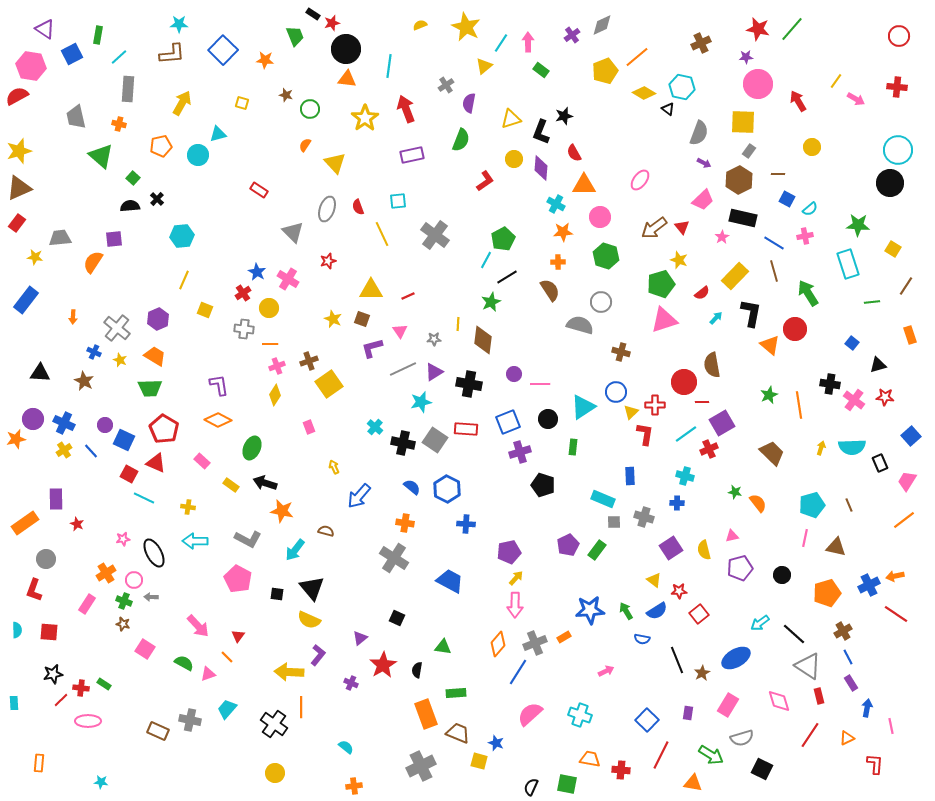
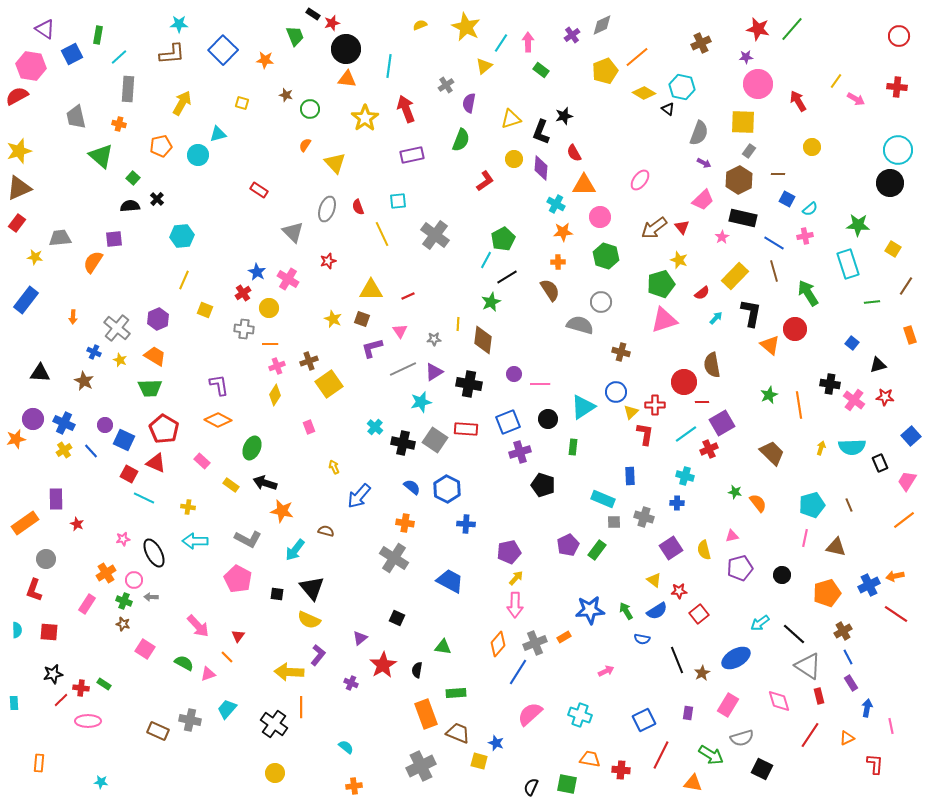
blue square at (647, 720): moved 3 px left; rotated 20 degrees clockwise
